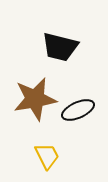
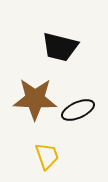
brown star: rotated 12 degrees clockwise
yellow trapezoid: rotated 8 degrees clockwise
